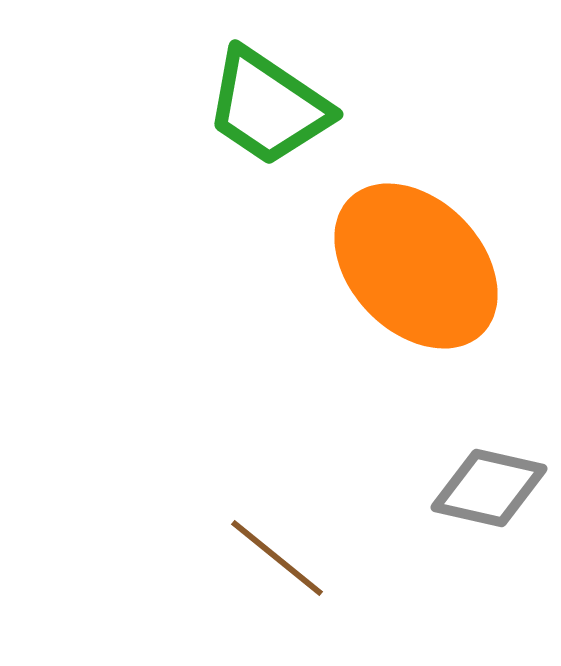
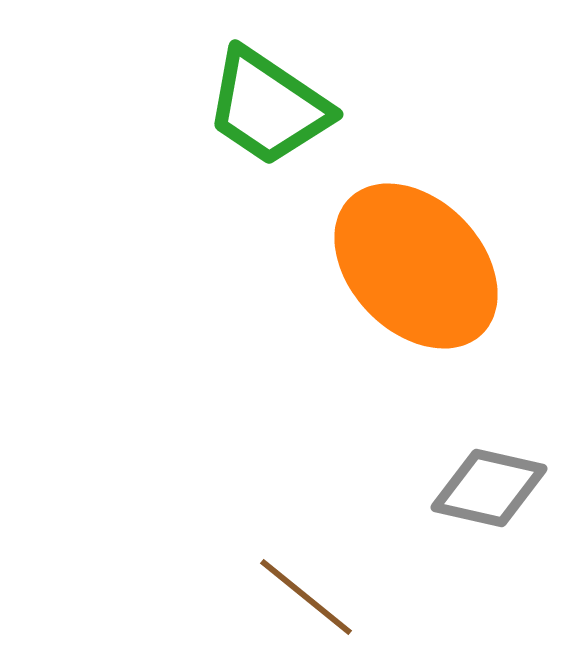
brown line: moved 29 px right, 39 px down
